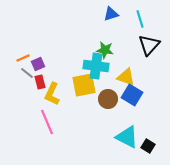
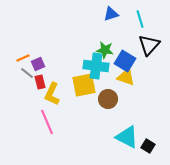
blue square: moved 7 px left, 34 px up
